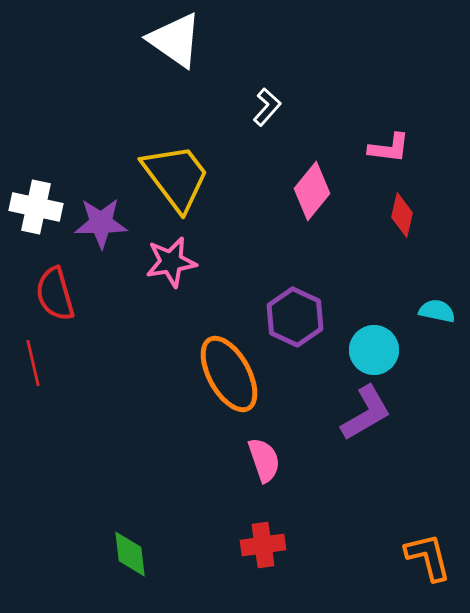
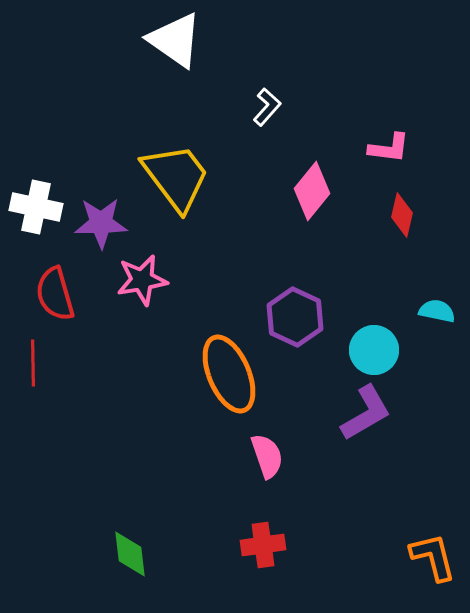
pink star: moved 29 px left, 18 px down
red line: rotated 12 degrees clockwise
orange ellipse: rotated 6 degrees clockwise
pink semicircle: moved 3 px right, 4 px up
orange L-shape: moved 5 px right
